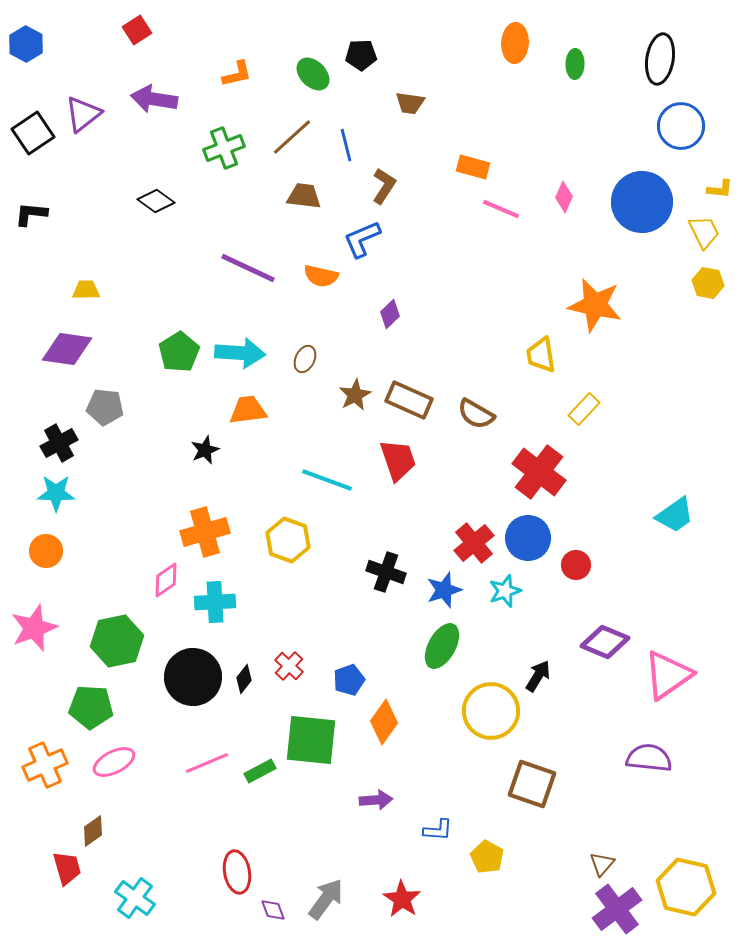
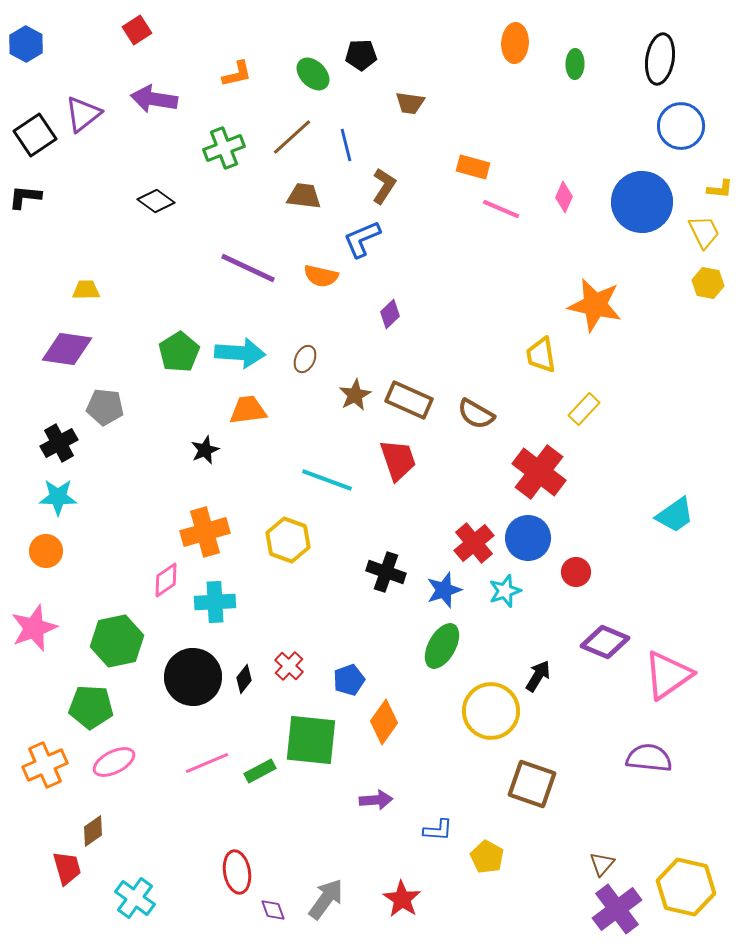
black square at (33, 133): moved 2 px right, 2 px down
black L-shape at (31, 214): moved 6 px left, 17 px up
cyan star at (56, 493): moved 2 px right, 4 px down
red circle at (576, 565): moved 7 px down
